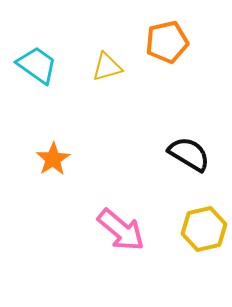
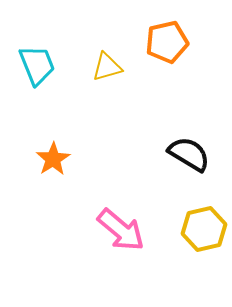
cyan trapezoid: rotated 33 degrees clockwise
